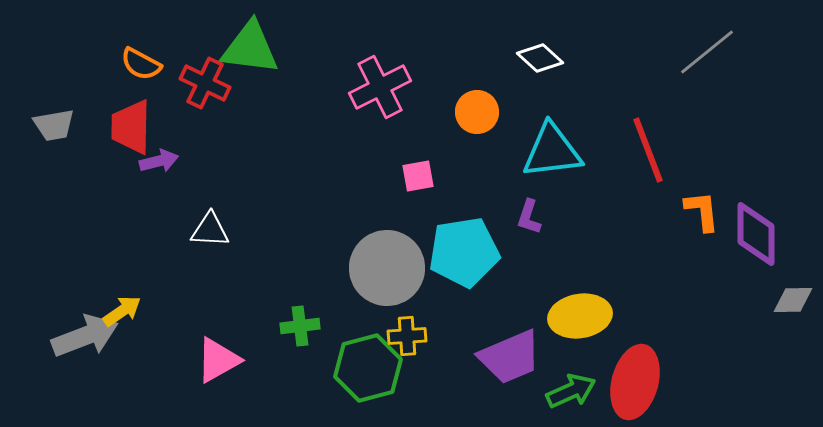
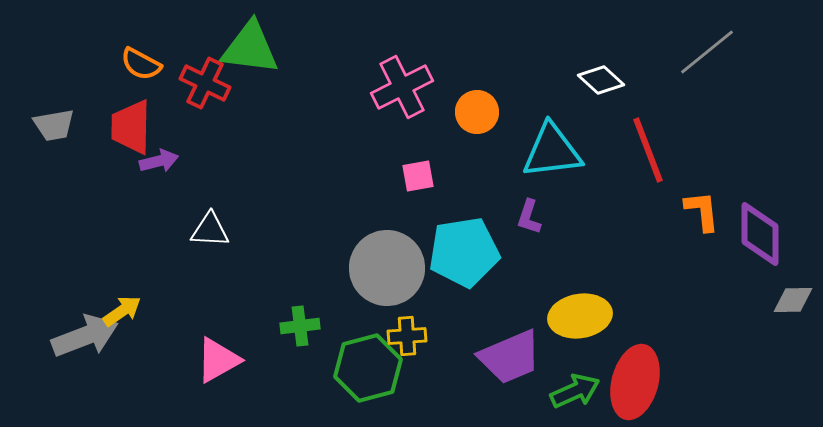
white diamond: moved 61 px right, 22 px down
pink cross: moved 22 px right
purple diamond: moved 4 px right
green arrow: moved 4 px right
